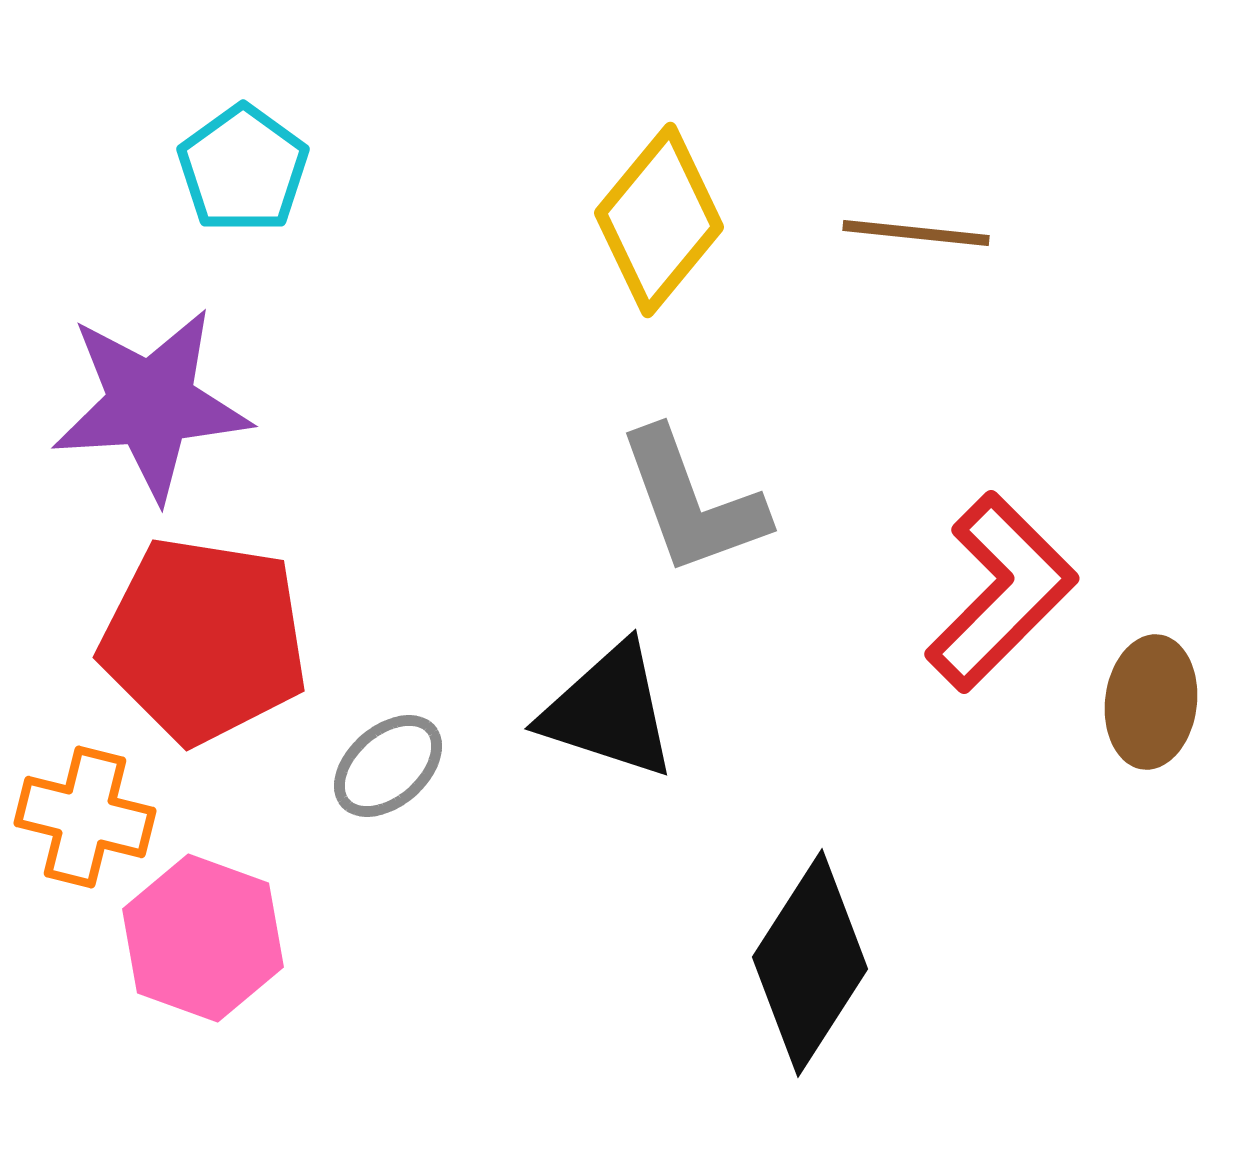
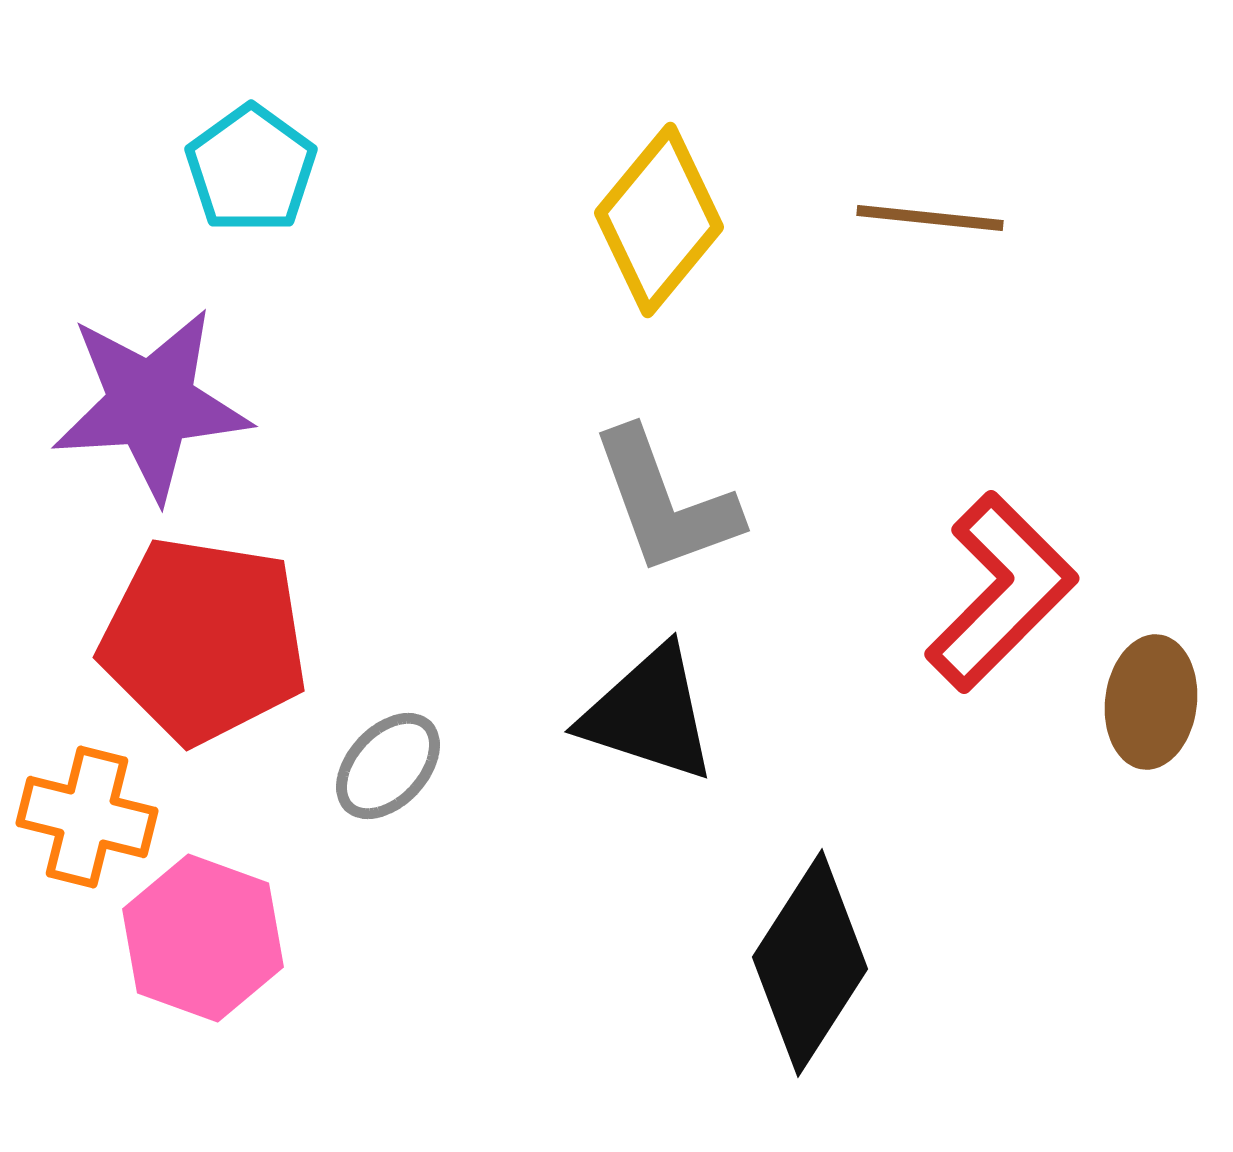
cyan pentagon: moved 8 px right
brown line: moved 14 px right, 15 px up
gray L-shape: moved 27 px left
black triangle: moved 40 px right, 3 px down
gray ellipse: rotated 6 degrees counterclockwise
orange cross: moved 2 px right
